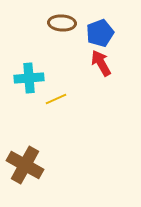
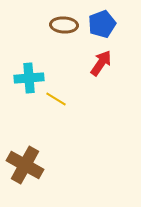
brown ellipse: moved 2 px right, 2 px down
blue pentagon: moved 2 px right, 9 px up
red arrow: rotated 64 degrees clockwise
yellow line: rotated 55 degrees clockwise
